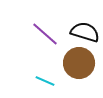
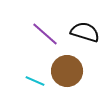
brown circle: moved 12 px left, 8 px down
cyan line: moved 10 px left
